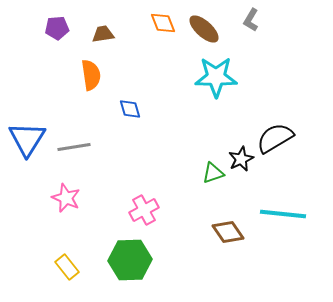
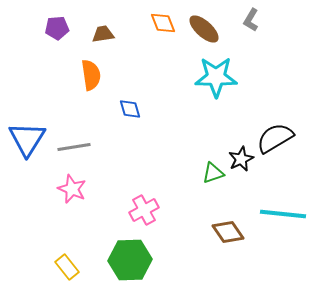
pink star: moved 6 px right, 9 px up
